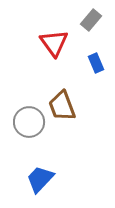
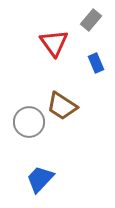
brown trapezoid: rotated 36 degrees counterclockwise
